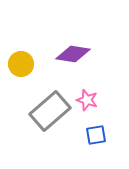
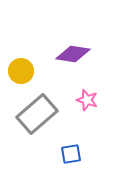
yellow circle: moved 7 px down
gray rectangle: moved 13 px left, 3 px down
blue square: moved 25 px left, 19 px down
